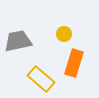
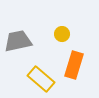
yellow circle: moved 2 px left
orange rectangle: moved 2 px down
